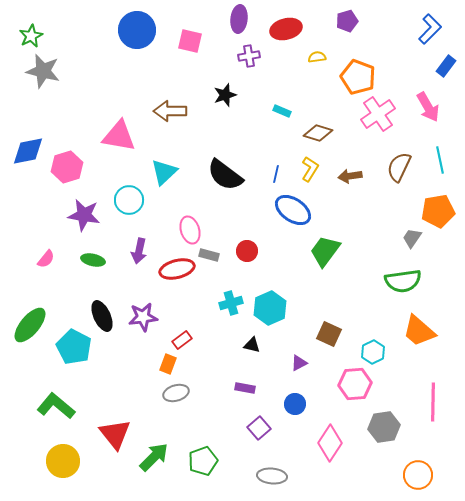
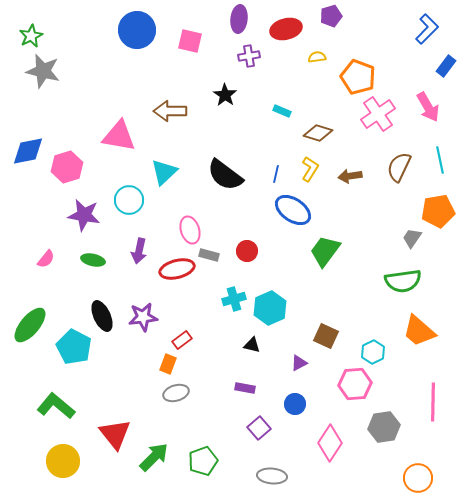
purple pentagon at (347, 21): moved 16 px left, 5 px up
blue L-shape at (430, 29): moved 3 px left
black star at (225, 95): rotated 20 degrees counterclockwise
cyan cross at (231, 303): moved 3 px right, 4 px up
brown square at (329, 334): moved 3 px left, 2 px down
orange circle at (418, 475): moved 3 px down
